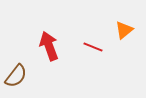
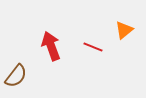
red arrow: moved 2 px right
